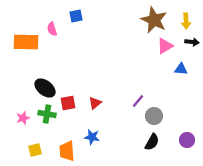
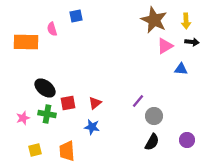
blue star: moved 10 px up
